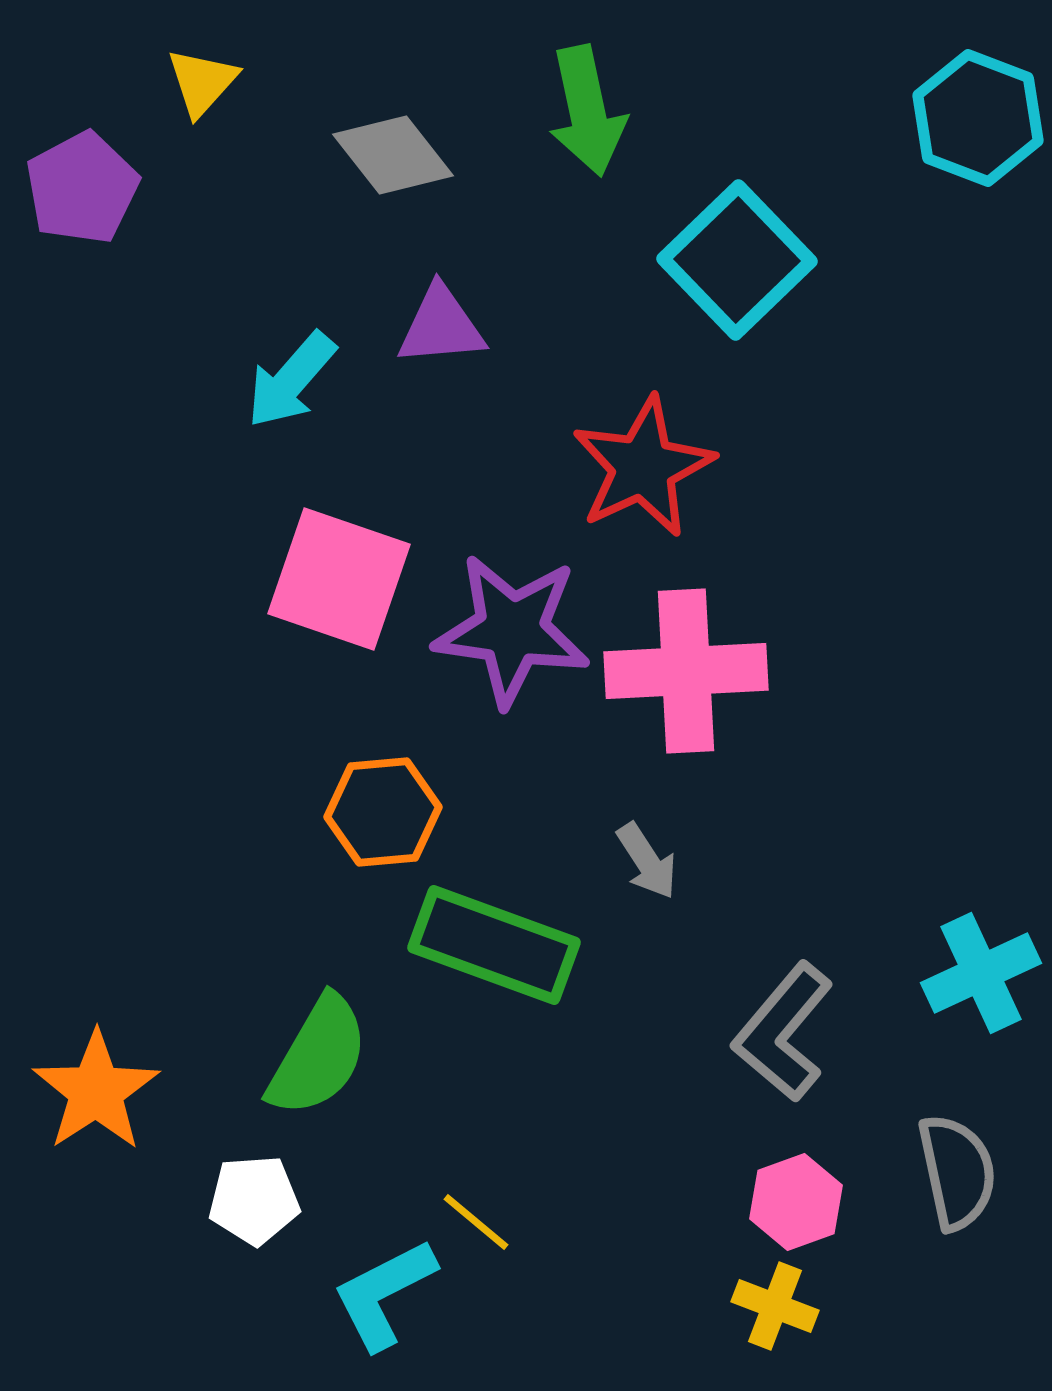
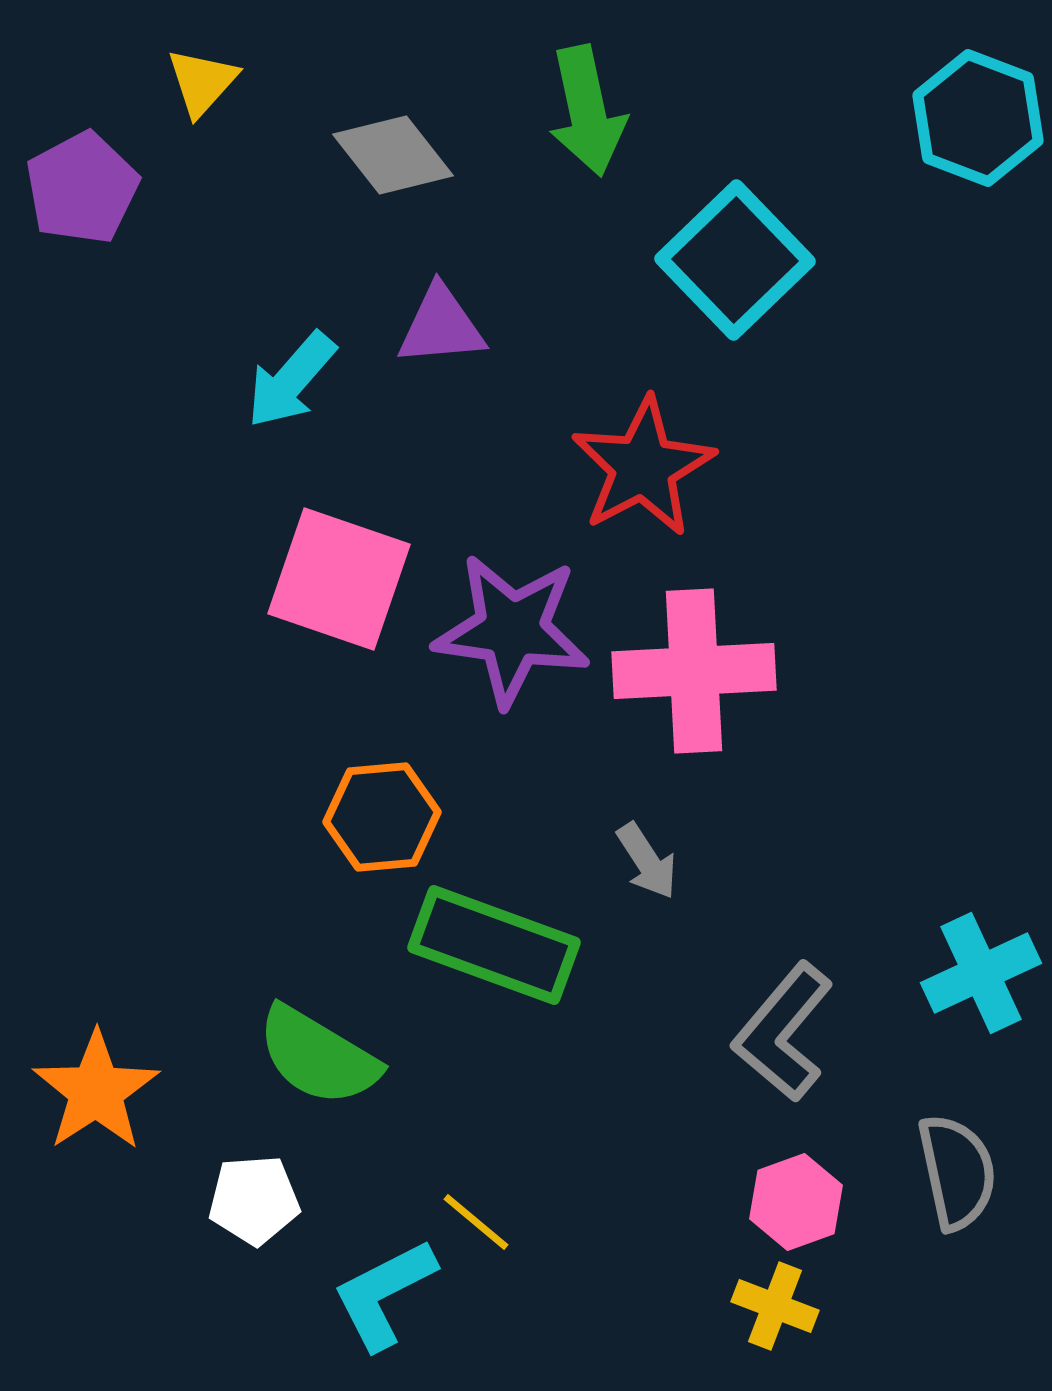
cyan square: moved 2 px left
red star: rotated 3 degrees counterclockwise
pink cross: moved 8 px right
orange hexagon: moved 1 px left, 5 px down
green semicircle: rotated 91 degrees clockwise
